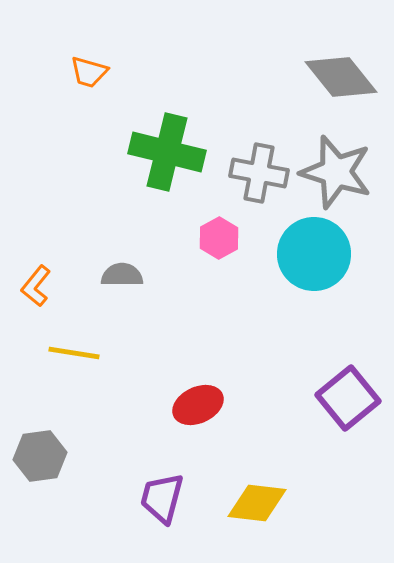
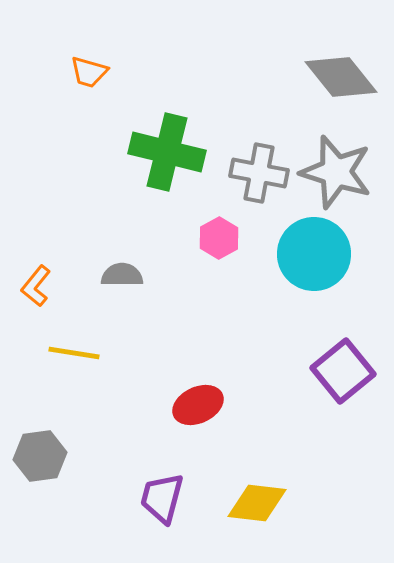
purple square: moved 5 px left, 27 px up
